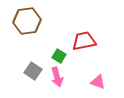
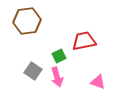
green square: rotated 32 degrees clockwise
